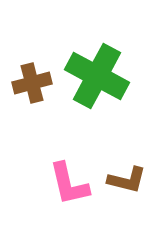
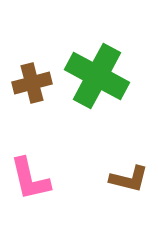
brown L-shape: moved 2 px right, 1 px up
pink L-shape: moved 39 px left, 5 px up
